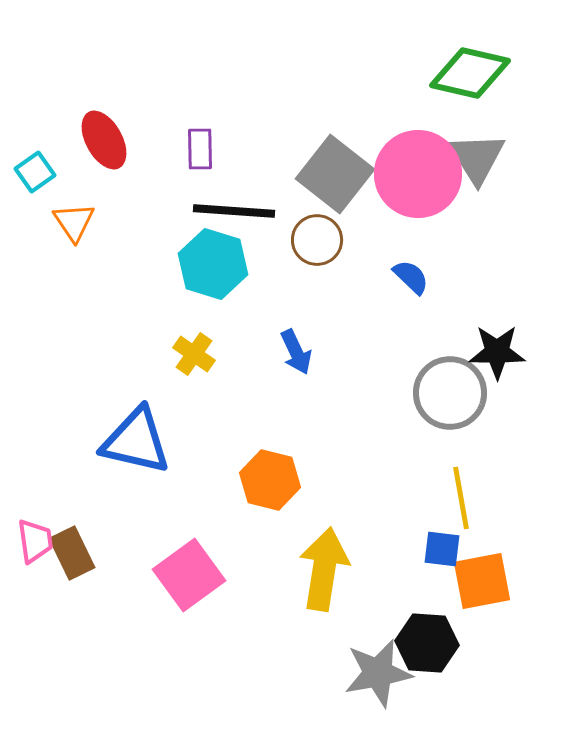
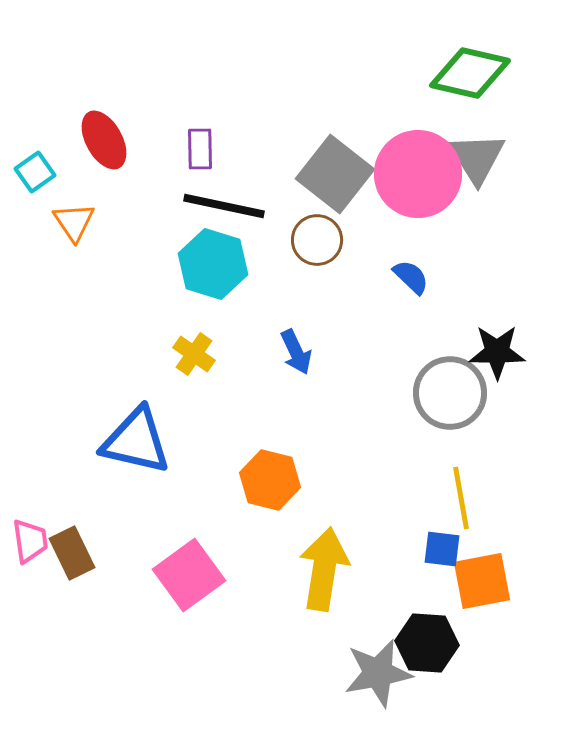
black line: moved 10 px left, 5 px up; rotated 8 degrees clockwise
pink trapezoid: moved 5 px left
